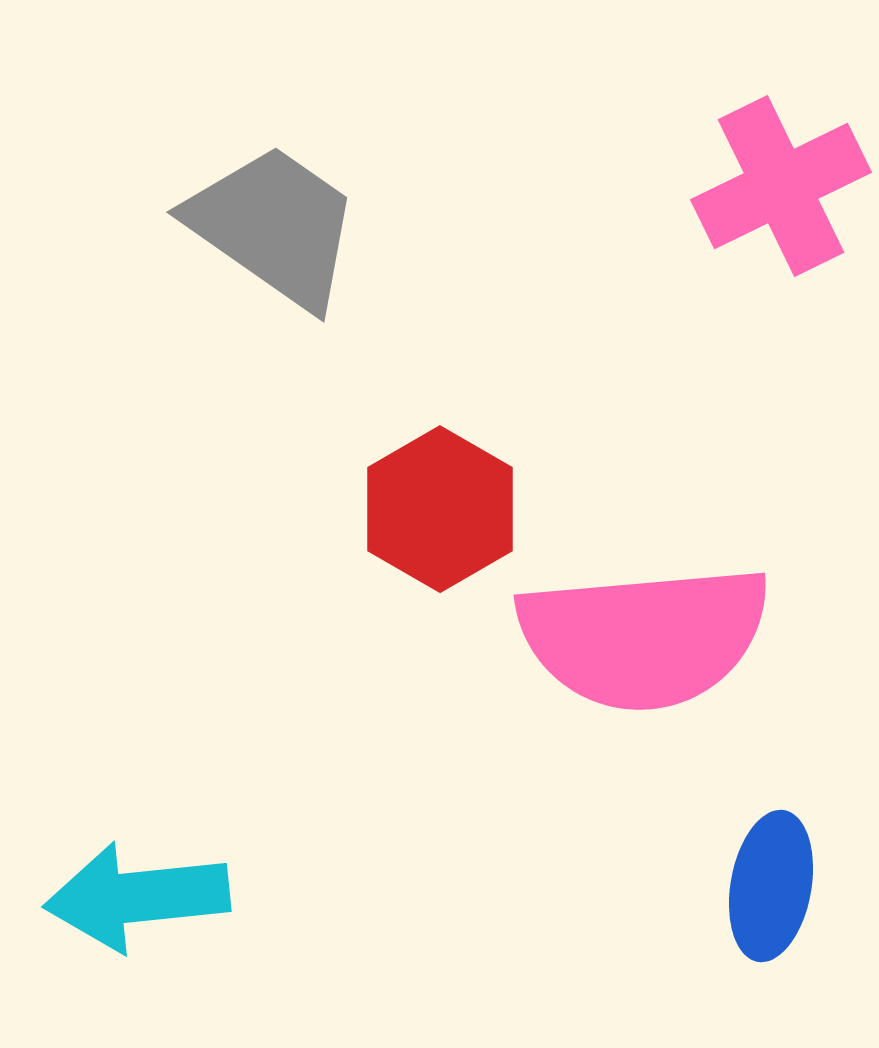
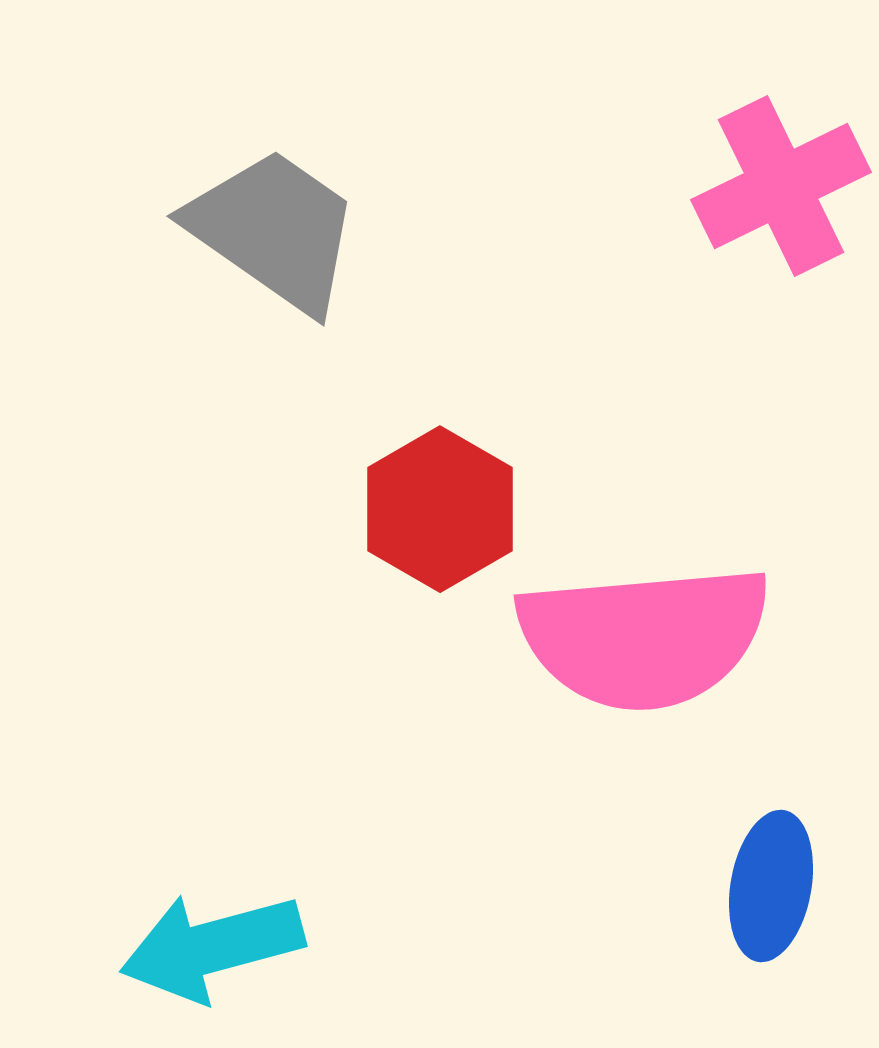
gray trapezoid: moved 4 px down
cyan arrow: moved 75 px right, 50 px down; rotated 9 degrees counterclockwise
